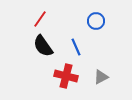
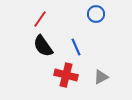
blue circle: moved 7 px up
red cross: moved 1 px up
